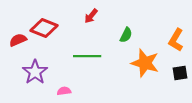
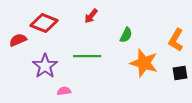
red diamond: moved 5 px up
orange star: moved 1 px left
purple star: moved 10 px right, 6 px up
